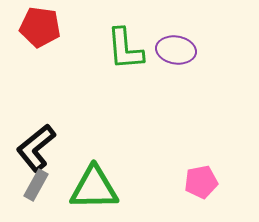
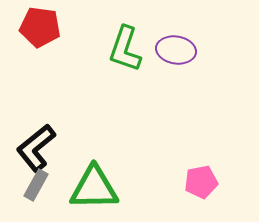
green L-shape: rotated 24 degrees clockwise
